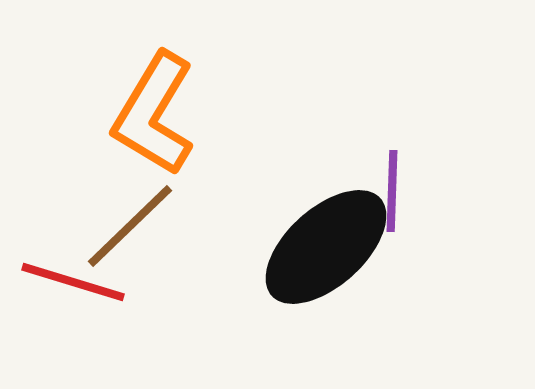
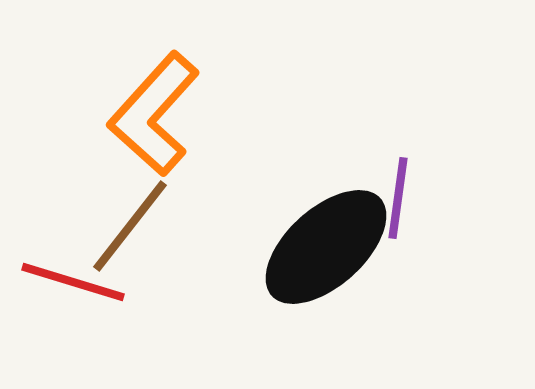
orange L-shape: rotated 11 degrees clockwise
purple line: moved 6 px right, 7 px down; rotated 6 degrees clockwise
brown line: rotated 8 degrees counterclockwise
